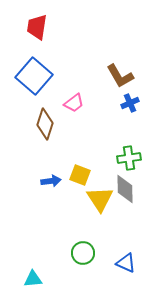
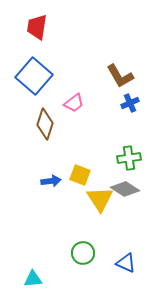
gray diamond: rotated 56 degrees counterclockwise
